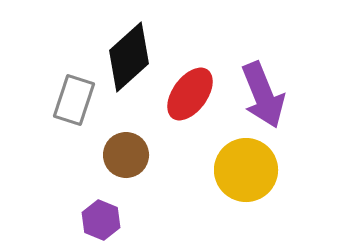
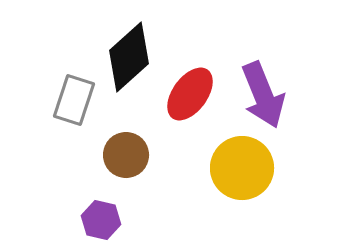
yellow circle: moved 4 px left, 2 px up
purple hexagon: rotated 9 degrees counterclockwise
